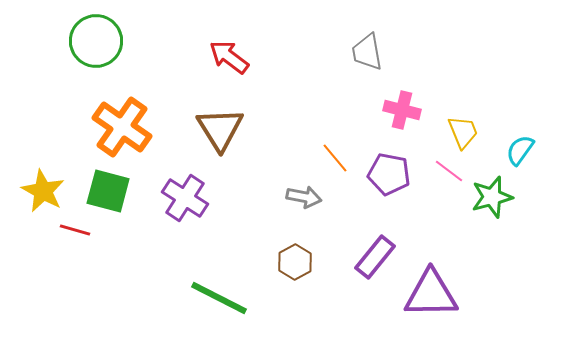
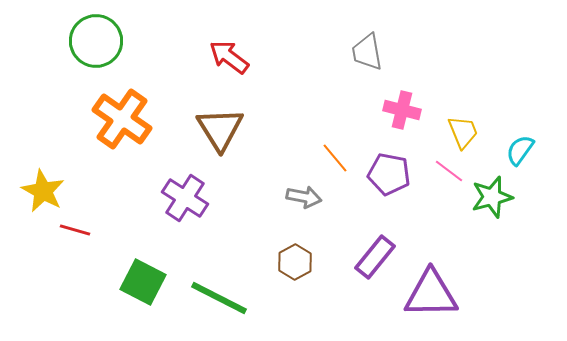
orange cross: moved 8 px up
green square: moved 35 px right, 91 px down; rotated 12 degrees clockwise
